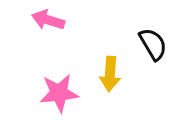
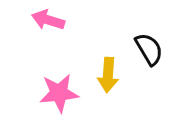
black semicircle: moved 4 px left, 5 px down
yellow arrow: moved 2 px left, 1 px down
